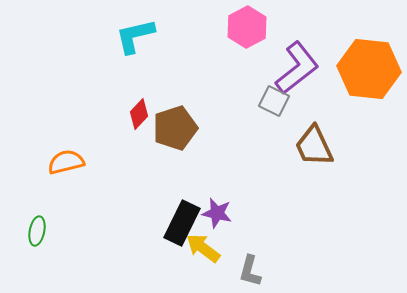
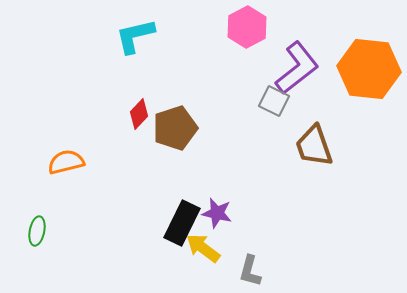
brown trapezoid: rotated 6 degrees clockwise
